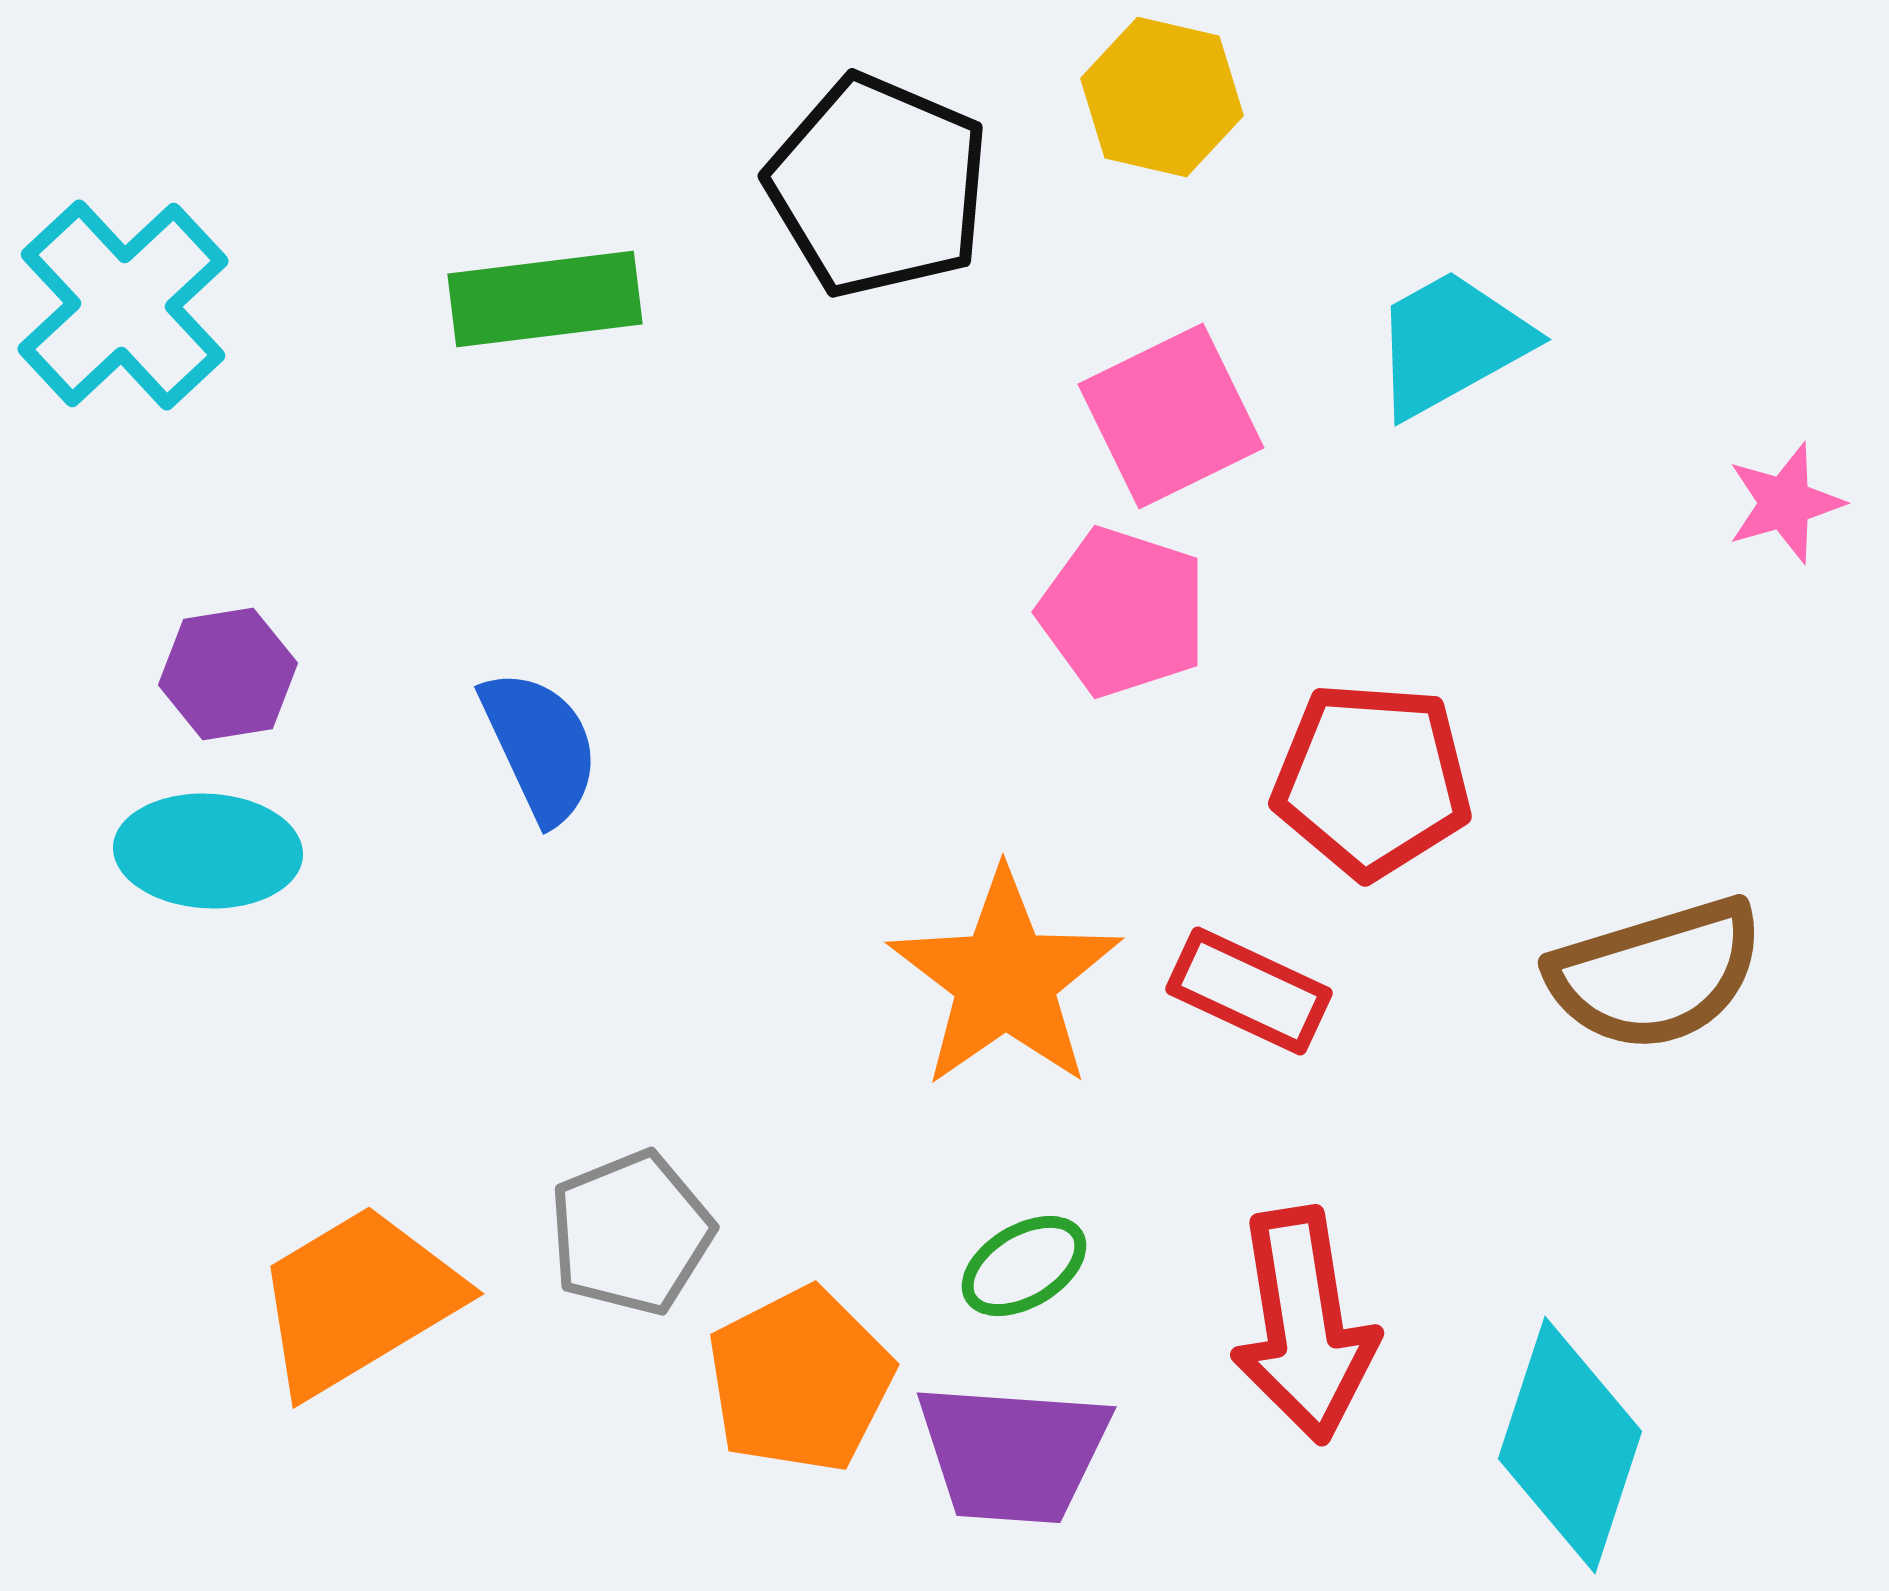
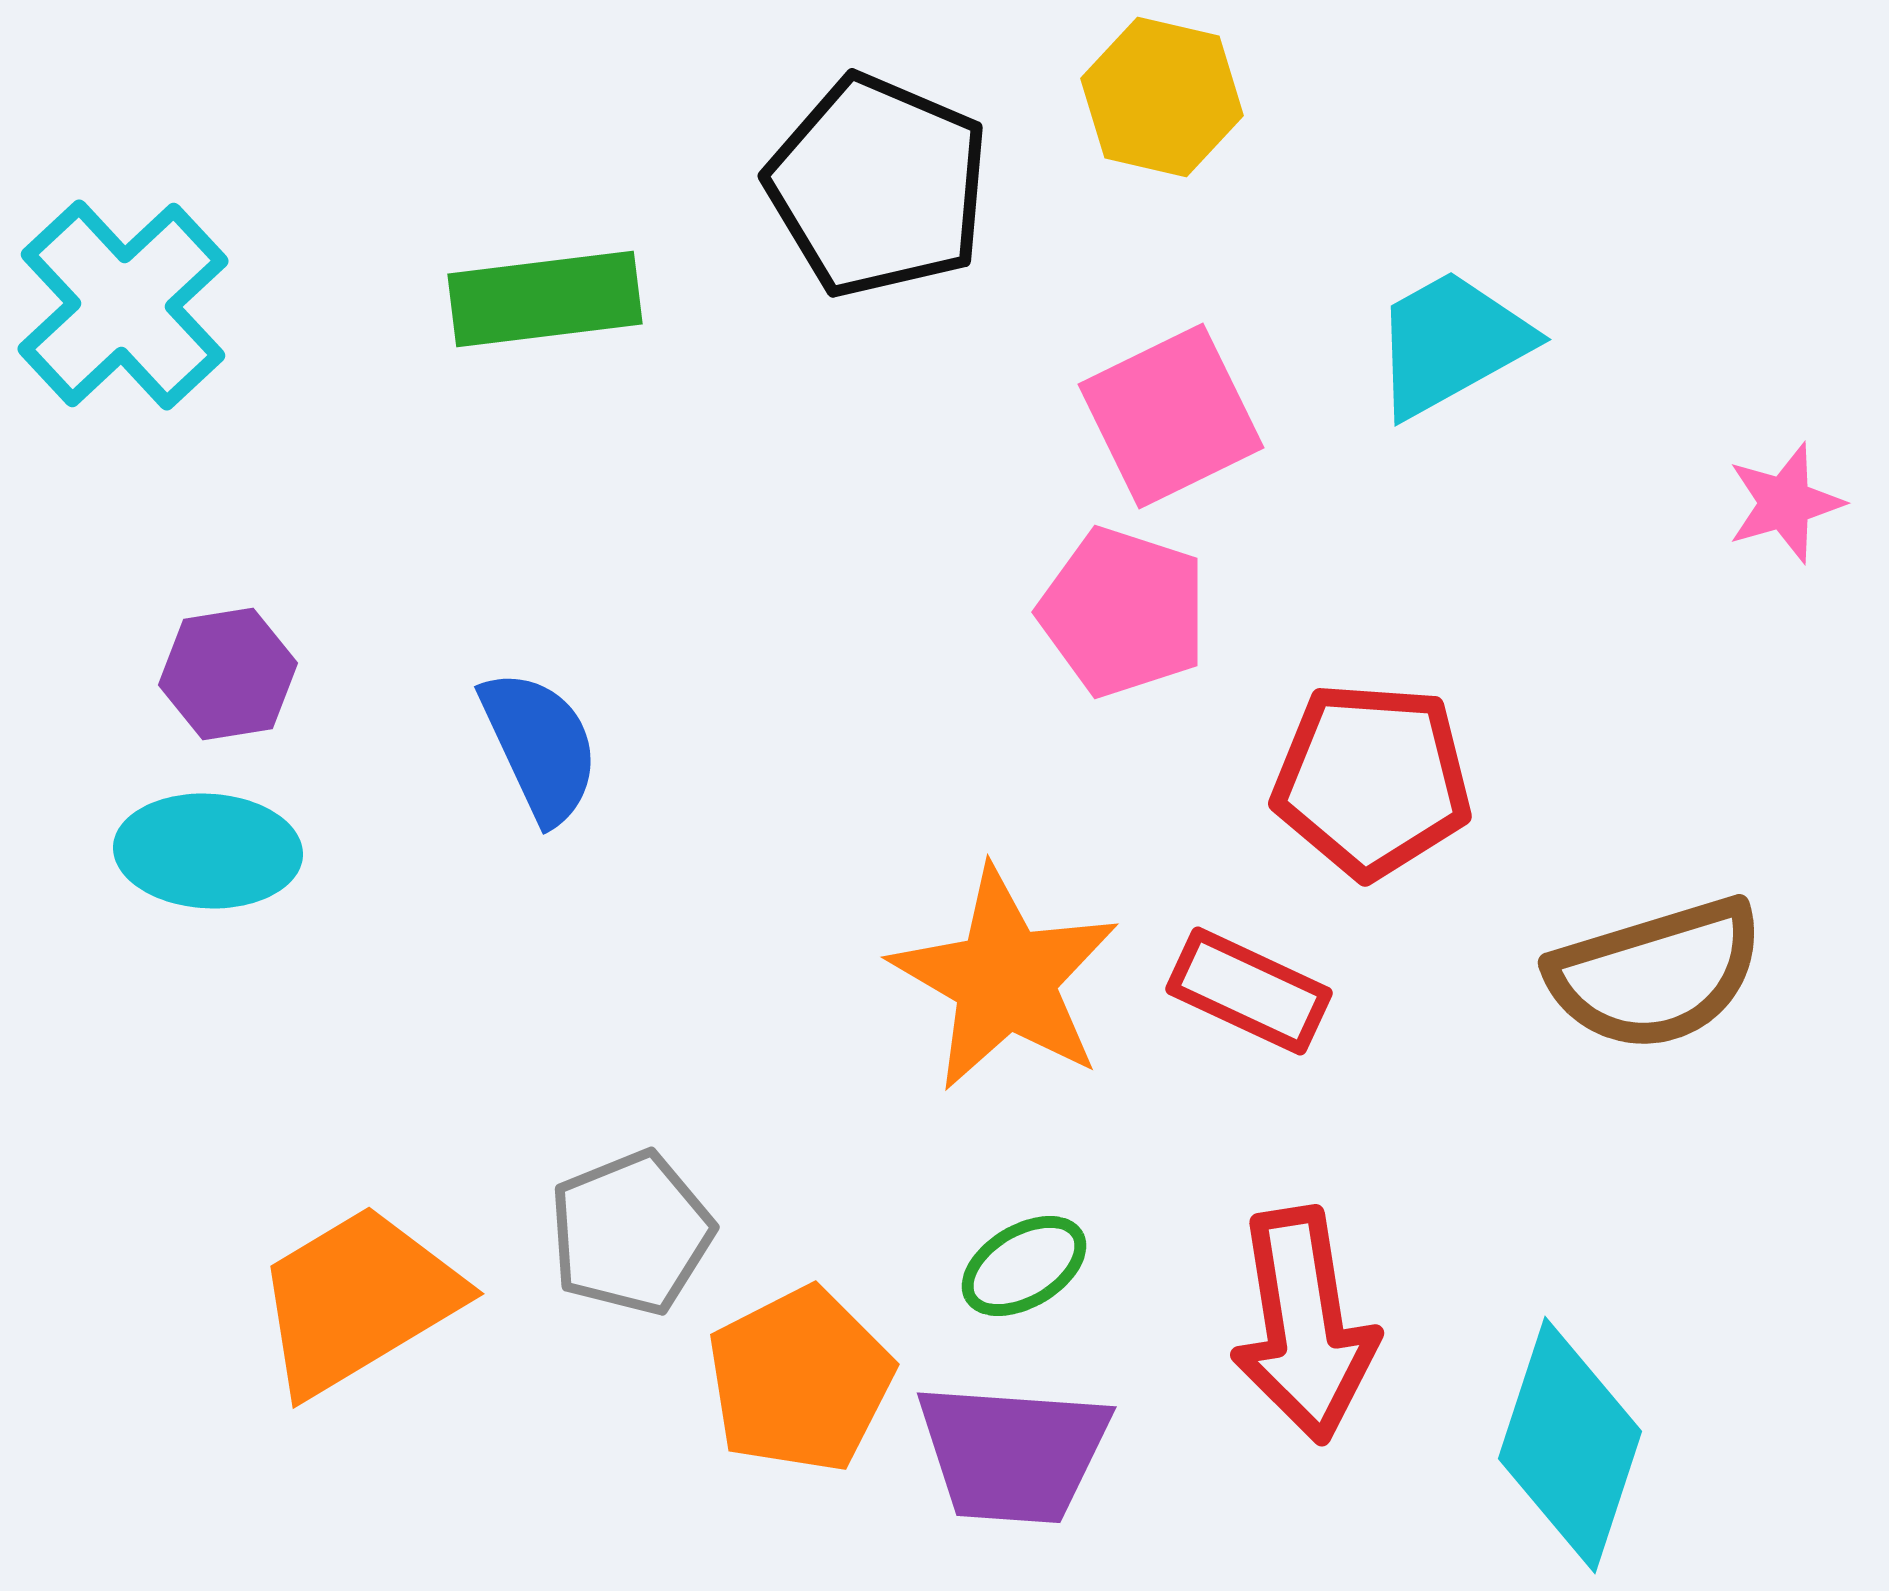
orange star: rotated 7 degrees counterclockwise
